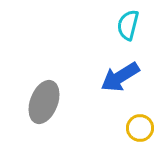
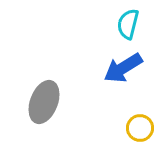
cyan semicircle: moved 1 px up
blue arrow: moved 3 px right, 9 px up
